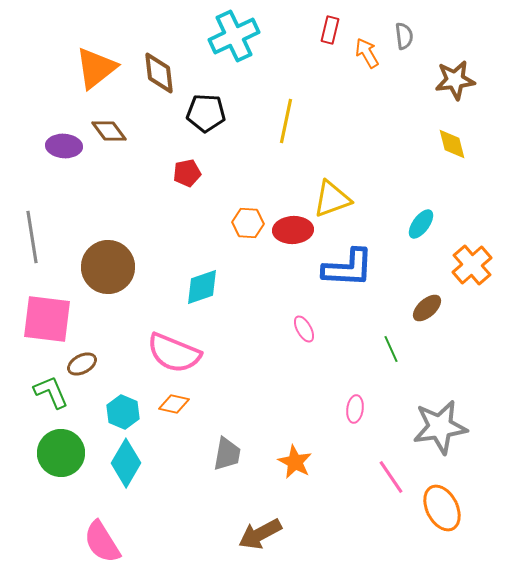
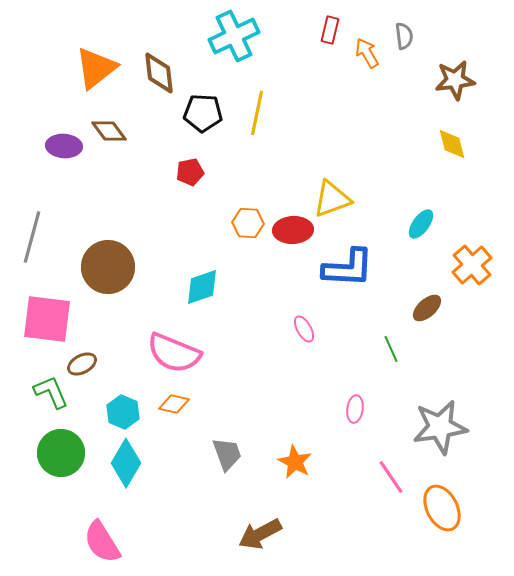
black pentagon at (206, 113): moved 3 px left
yellow line at (286, 121): moved 29 px left, 8 px up
red pentagon at (187, 173): moved 3 px right, 1 px up
gray line at (32, 237): rotated 24 degrees clockwise
gray trapezoid at (227, 454): rotated 30 degrees counterclockwise
